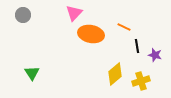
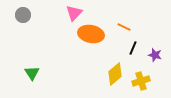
black line: moved 4 px left, 2 px down; rotated 32 degrees clockwise
